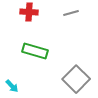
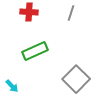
gray line: rotated 56 degrees counterclockwise
green rectangle: rotated 40 degrees counterclockwise
